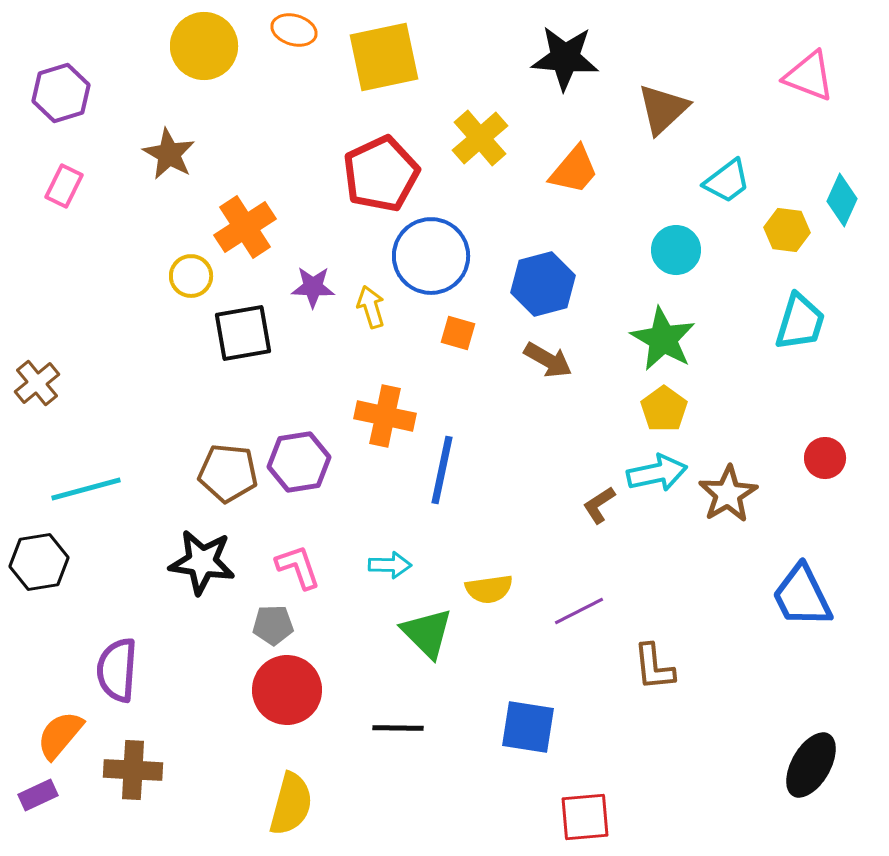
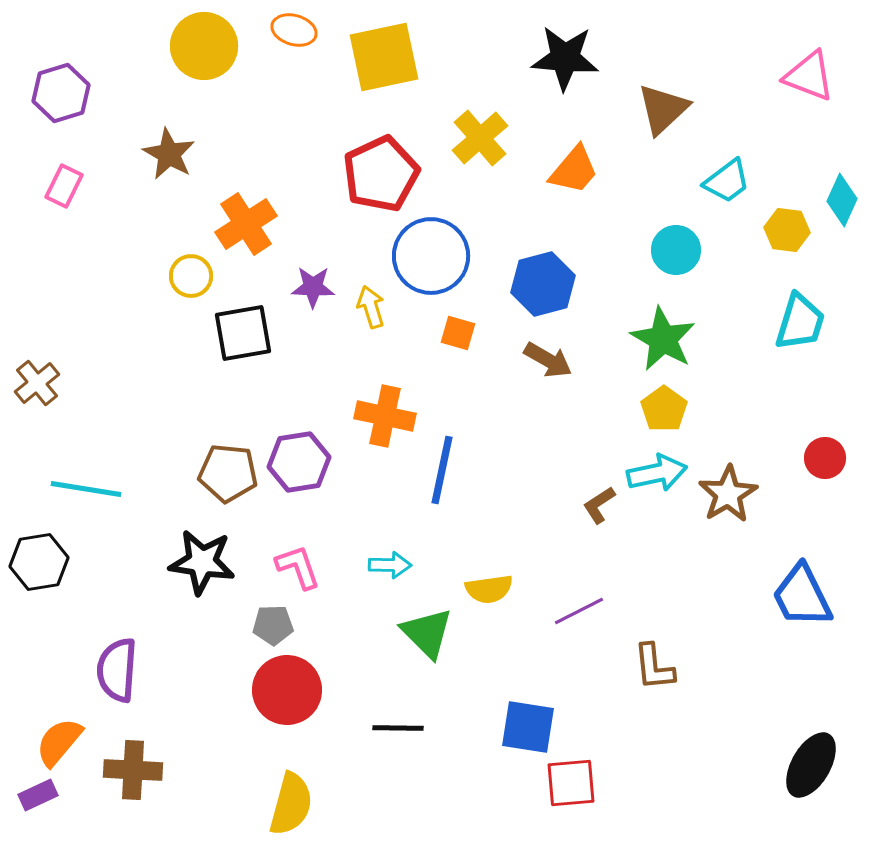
orange cross at (245, 227): moved 1 px right, 3 px up
cyan line at (86, 489): rotated 24 degrees clockwise
orange semicircle at (60, 735): moved 1 px left, 7 px down
red square at (585, 817): moved 14 px left, 34 px up
